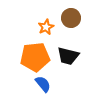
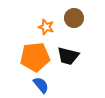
brown circle: moved 3 px right
orange star: rotated 28 degrees counterclockwise
blue semicircle: moved 2 px left, 1 px down
